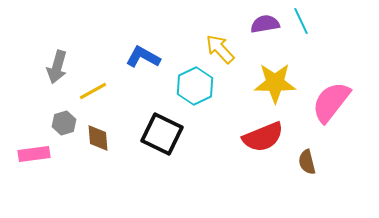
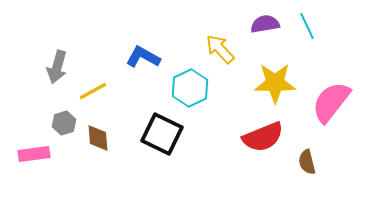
cyan line: moved 6 px right, 5 px down
cyan hexagon: moved 5 px left, 2 px down
